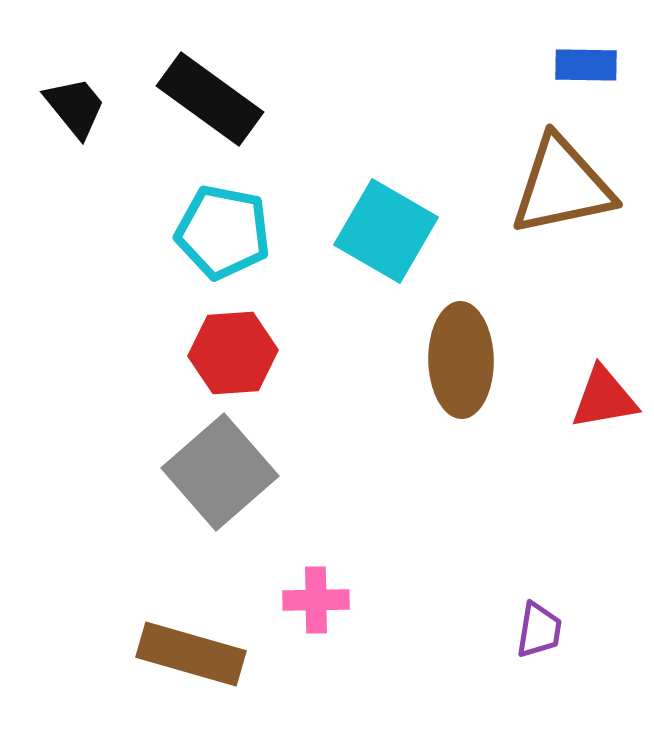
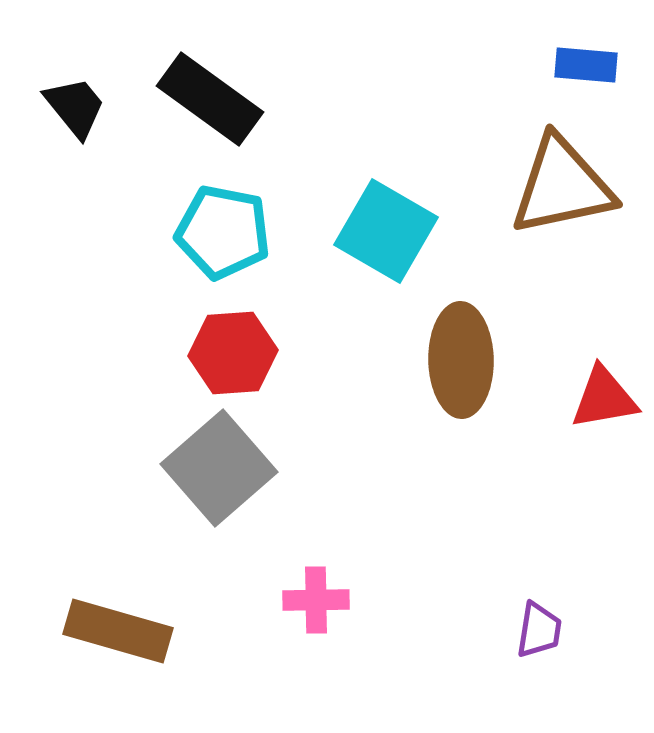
blue rectangle: rotated 4 degrees clockwise
gray square: moved 1 px left, 4 px up
brown rectangle: moved 73 px left, 23 px up
